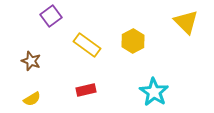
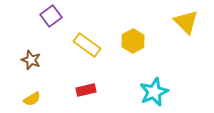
brown star: moved 1 px up
cyan star: rotated 16 degrees clockwise
